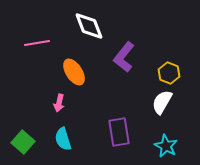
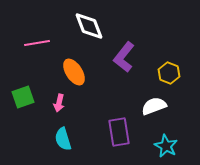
white semicircle: moved 8 px left, 4 px down; rotated 40 degrees clockwise
green square: moved 45 px up; rotated 30 degrees clockwise
